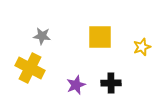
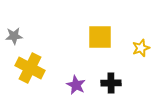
gray star: moved 28 px left; rotated 12 degrees counterclockwise
yellow star: moved 1 px left, 1 px down
purple star: rotated 24 degrees counterclockwise
